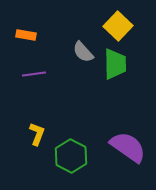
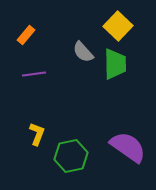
orange rectangle: rotated 60 degrees counterclockwise
green hexagon: rotated 20 degrees clockwise
